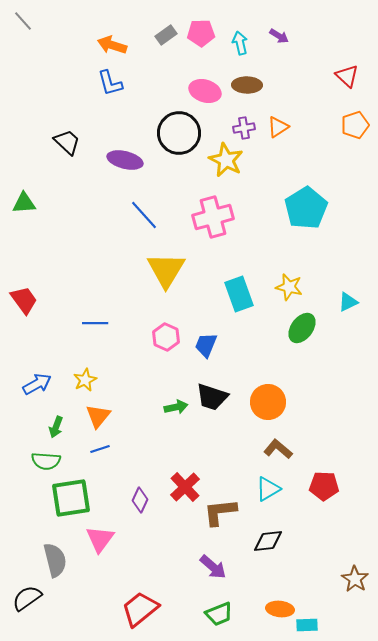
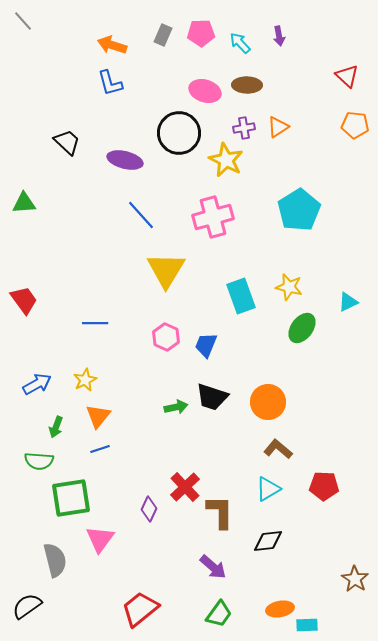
gray rectangle at (166, 35): moved 3 px left; rotated 30 degrees counterclockwise
purple arrow at (279, 36): rotated 48 degrees clockwise
cyan arrow at (240, 43): rotated 30 degrees counterclockwise
orange pentagon at (355, 125): rotated 24 degrees clockwise
cyan pentagon at (306, 208): moved 7 px left, 2 px down
blue line at (144, 215): moved 3 px left
cyan rectangle at (239, 294): moved 2 px right, 2 px down
green semicircle at (46, 461): moved 7 px left
purple diamond at (140, 500): moved 9 px right, 9 px down
brown L-shape at (220, 512): rotated 96 degrees clockwise
black semicircle at (27, 598): moved 8 px down
orange ellipse at (280, 609): rotated 16 degrees counterclockwise
green trapezoid at (219, 614): rotated 32 degrees counterclockwise
